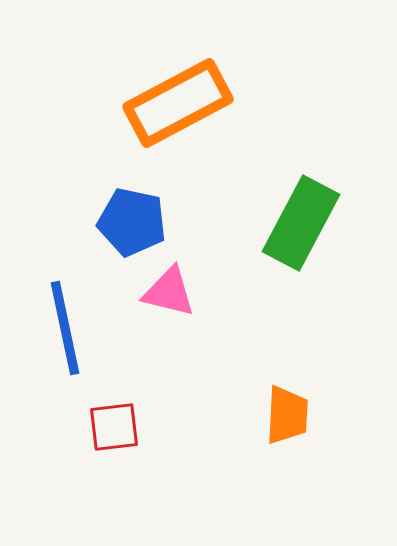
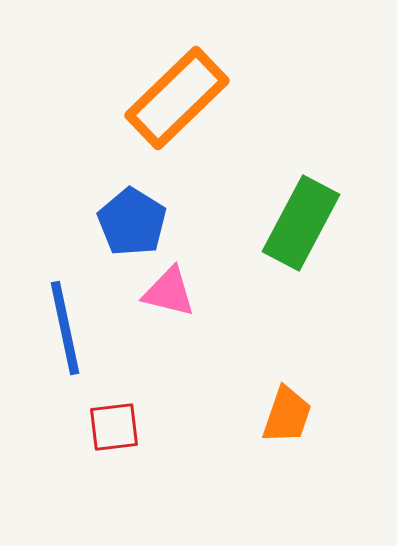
orange rectangle: moved 1 px left, 5 px up; rotated 16 degrees counterclockwise
blue pentagon: rotated 20 degrees clockwise
orange trapezoid: rotated 16 degrees clockwise
